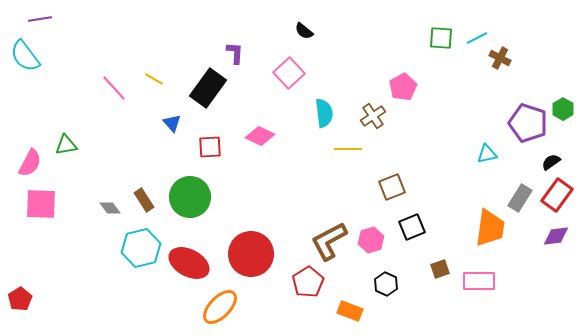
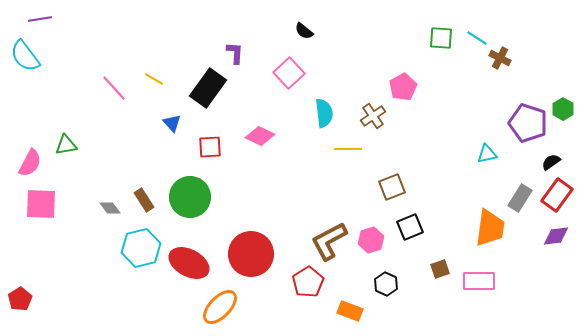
cyan line at (477, 38): rotated 60 degrees clockwise
black square at (412, 227): moved 2 px left
